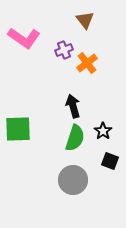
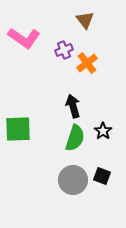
black square: moved 8 px left, 15 px down
